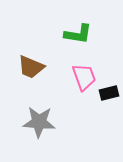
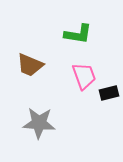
brown trapezoid: moved 1 px left, 2 px up
pink trapezoid: moved 1 px up
gray star: moved 1 px down
